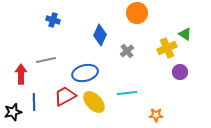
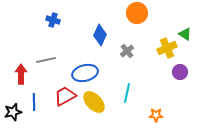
cyan line: rotated 72 degrees counterclockwise
